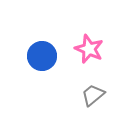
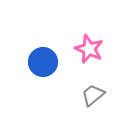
blue circle: moved 1 px right, 6 px down
